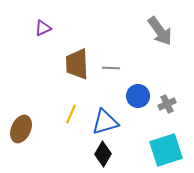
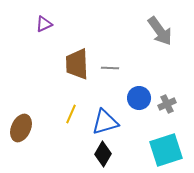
purple triangle: moved 1 px right, 4 px up
gray line: moved 1 px left
blue circle: moved 1 px right, 2 px down
brown ellipse: moved 1 px up
